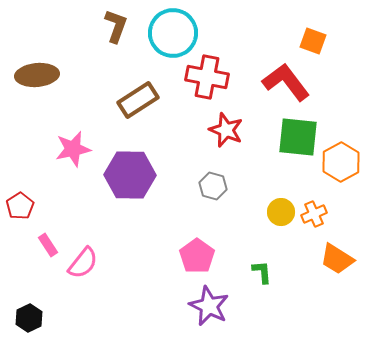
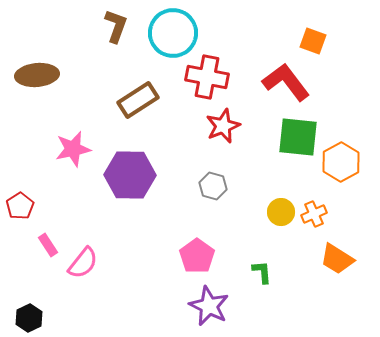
red star: moved 3 px left, 4 px up; rotated 28 degrees clockwise
